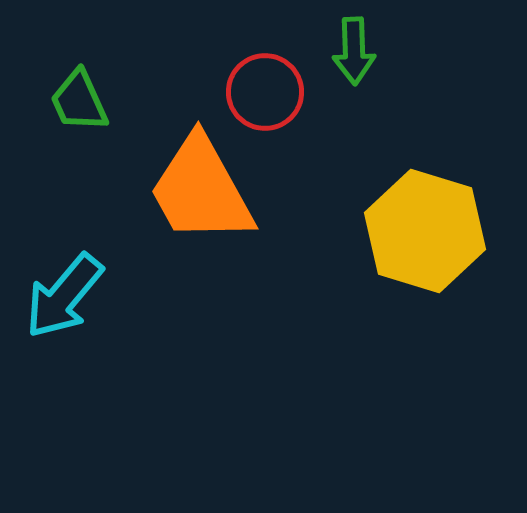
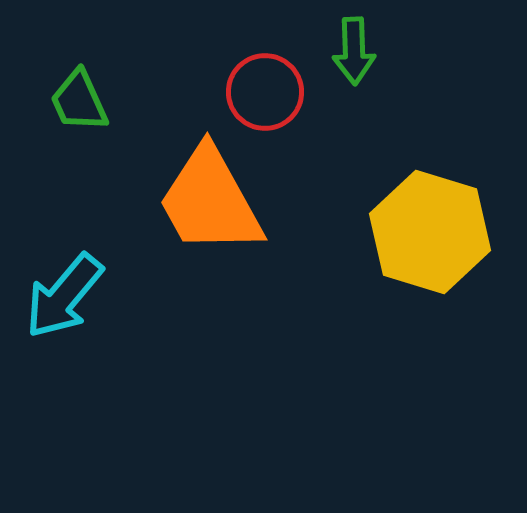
orange trapezoid: moved 9 px right, 11 px down
yellow hexagon: moved 5 px right, 1 px down
